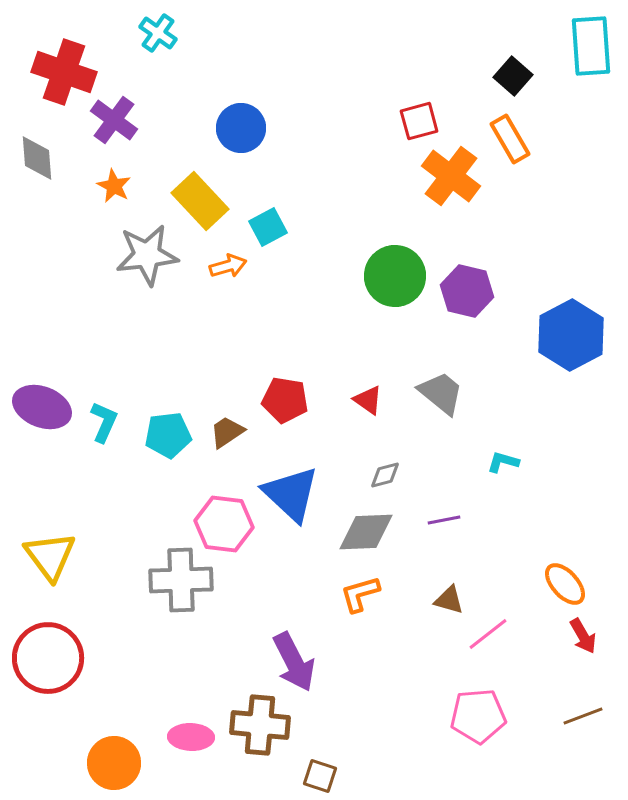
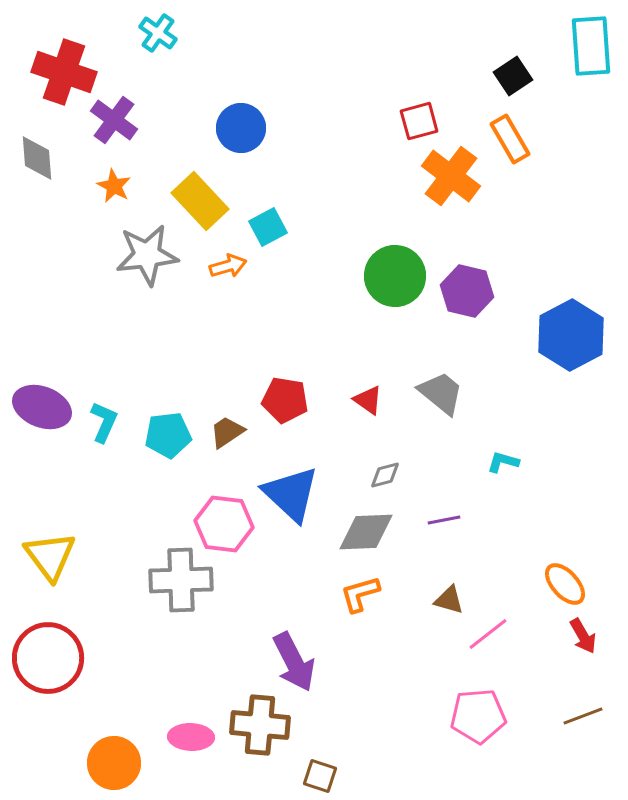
black square at (513, 76): rotated 15 degrees clockwise
